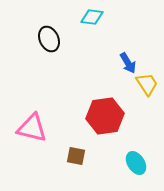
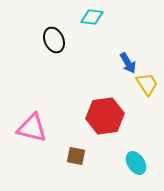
black ellipse: moved 5 px right, 1 px down
